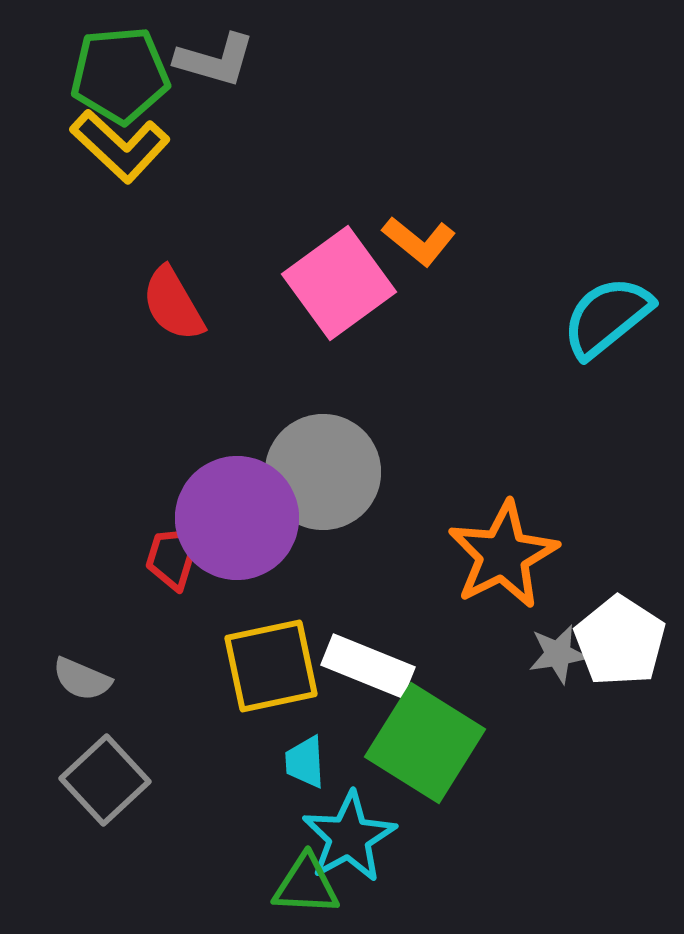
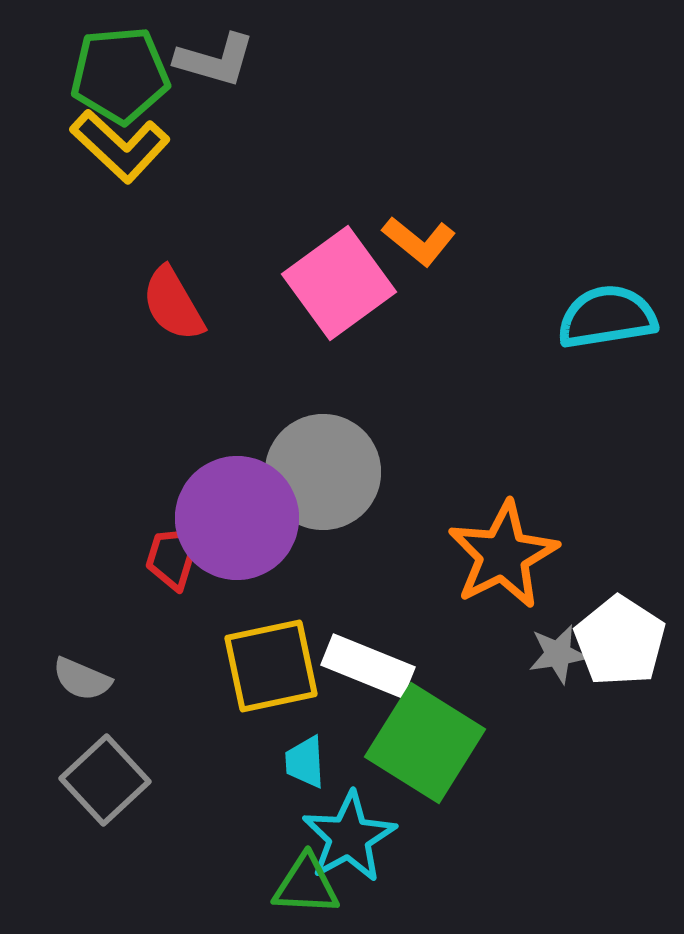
cyan semicircle: rotated 30 degrees clockwise
